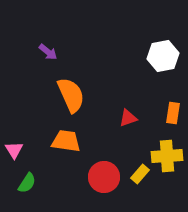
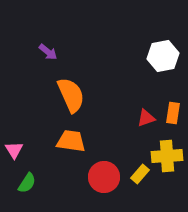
red triangle: moved 18 px right
orange trapezoid: moved 5 px right
